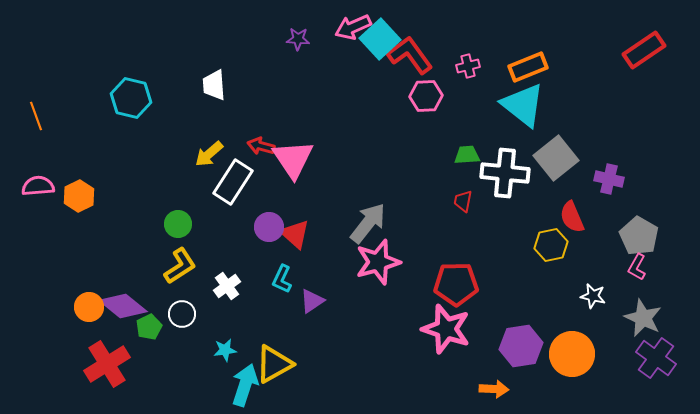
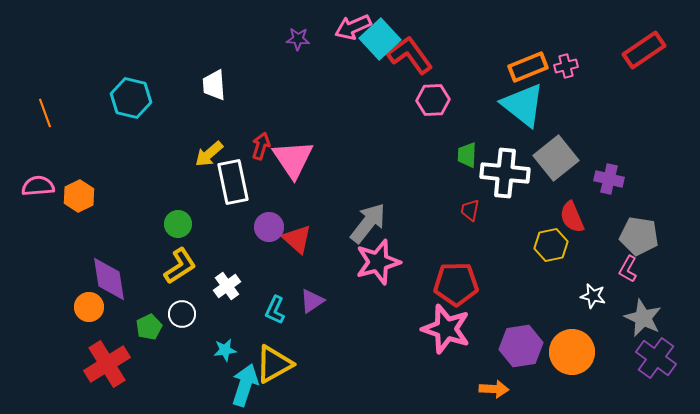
pink cross at (468, 66): moved 98 px right
pink hexagon at (426, 96): moved 7 px right, 4 px down
orange line at (36, 116): moved 9 px right, 3 px up
red arrow at (261, 146): rotated 92 degrees clockwise
green trapezoid at (467, 155): rotated 84 degrees counterclockwise
white rectangle at (233, 182): rotated 45 degrees counterclockwise
red trapezoid at (463, 201): moved 7 px right, 9 px down
red triangle at (295, 234): moved 2 px right, 5 px down
gray pentagon at (639, 236): rotated 21 degrees counterclockwise
pink L-shape at (637, 267): moved 9 px left, 2 px down
cyan L-shape at (282, 279): moved 7 px left, 31 px down
purple diamond at (123, 306): moved 14 px left, 27 px up; rotated 42 degrees clockwise
orange circle at (572, 354): moved 2 px up
